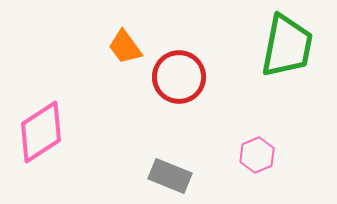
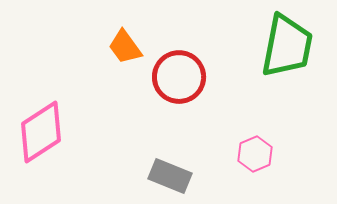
pink hexagon: moved 2 px left, 1 px up
